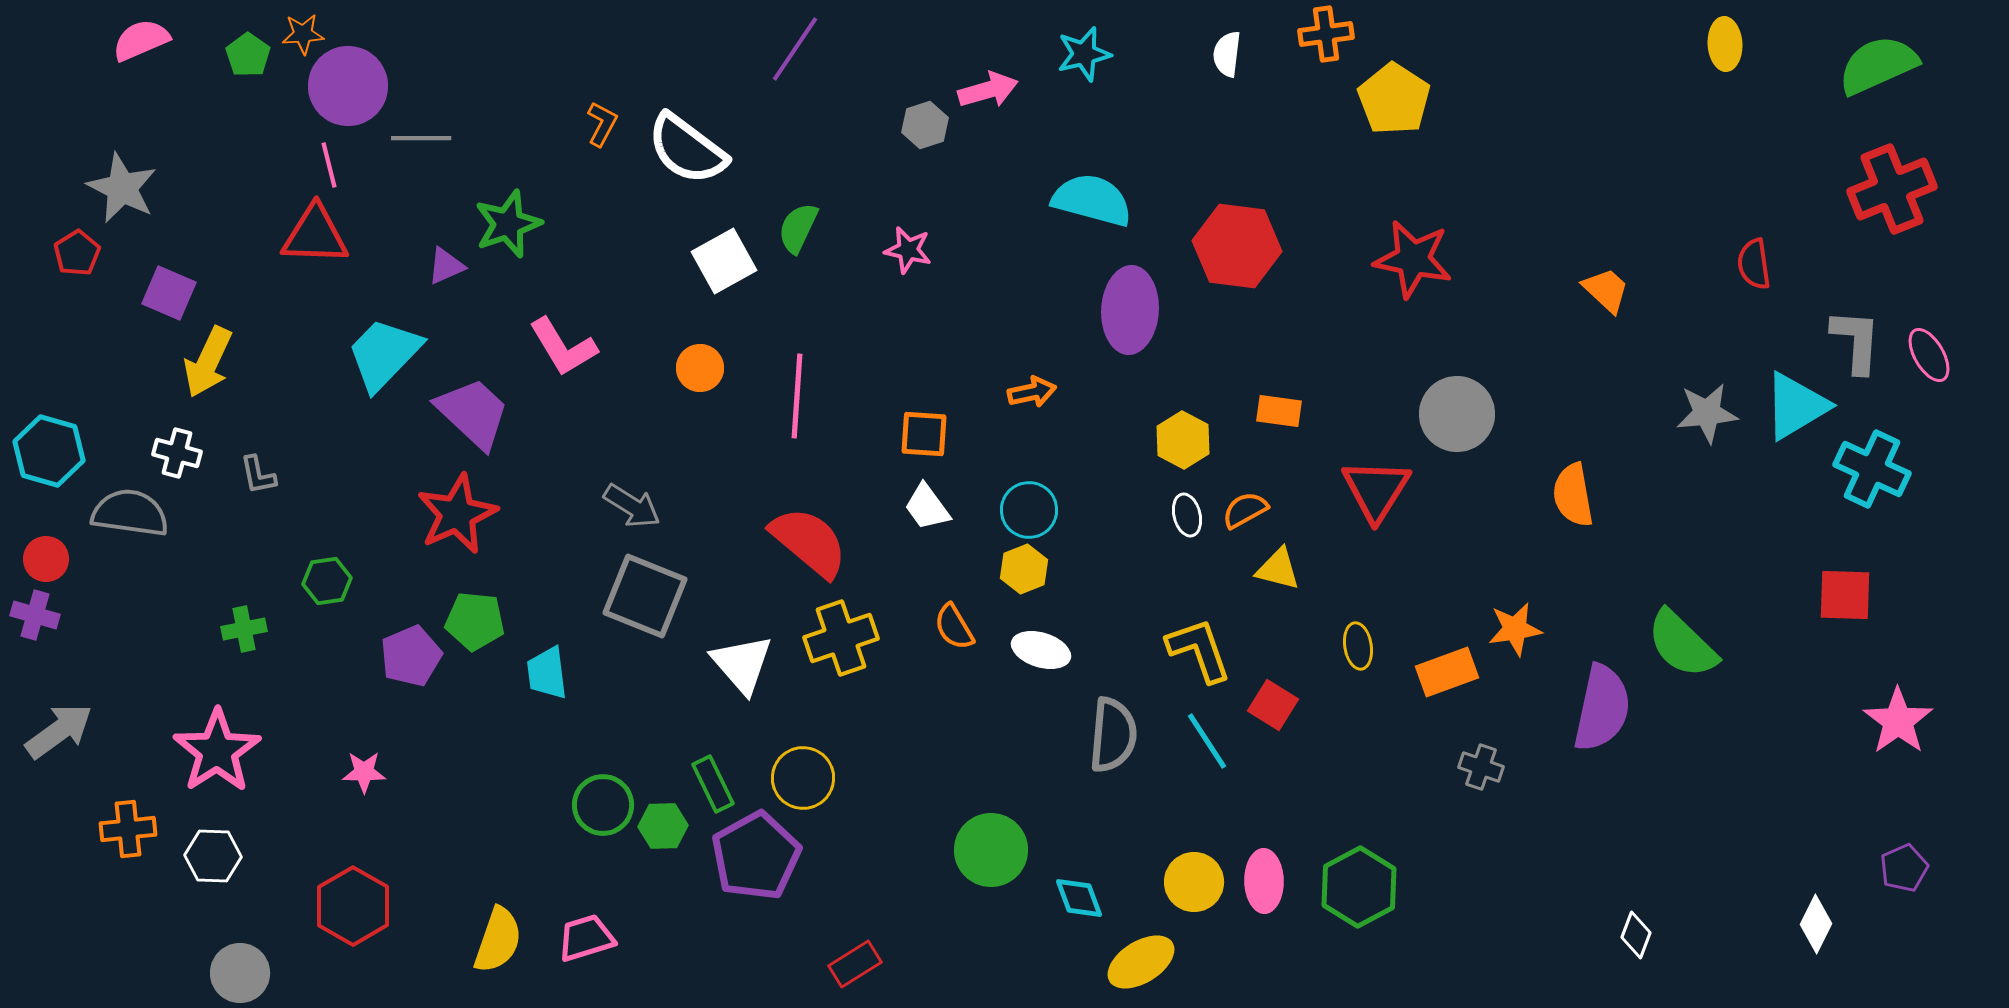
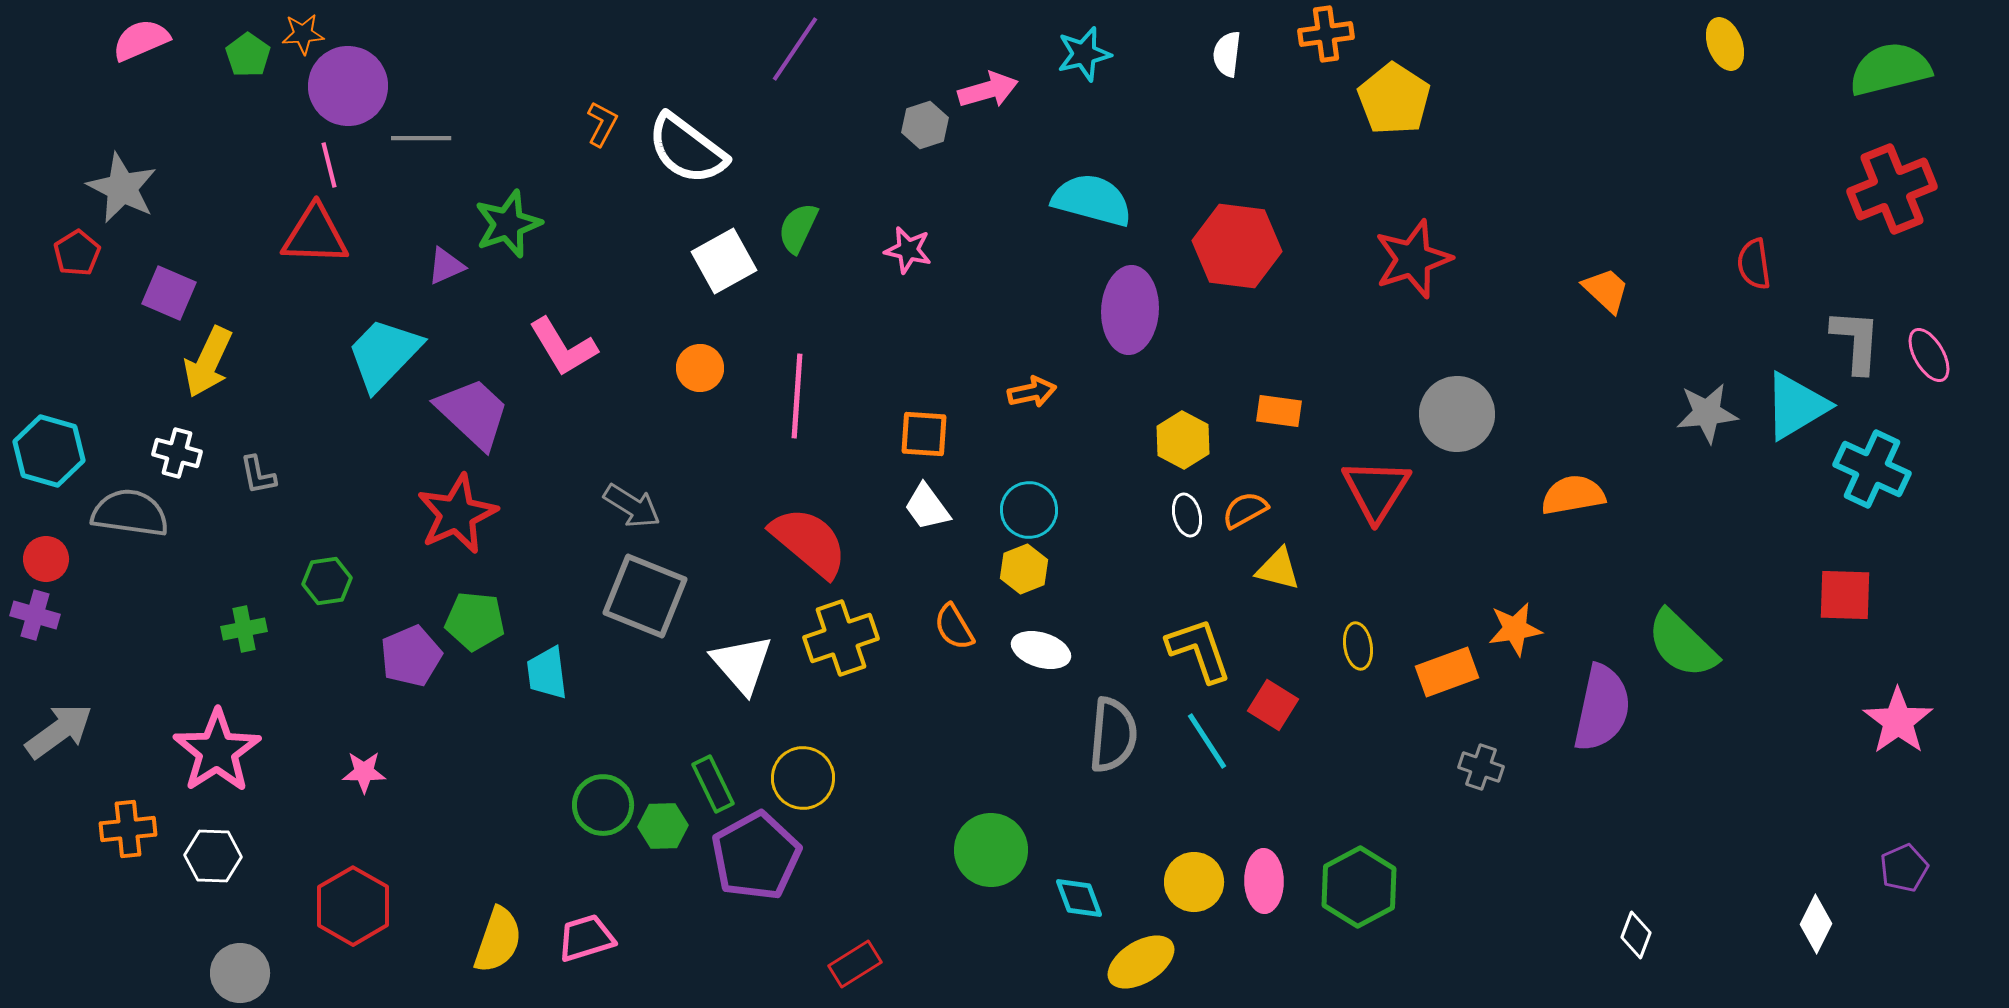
yellow ellipse at (1725, 44): rotated 18 degrees counterclockwise
green semicircle at (1878, 65): moved 12 px right, 4 px down; rotated 10 degrees clockwise
red star at (1413, 259): rotated 30 degrees counterclockwise
orange semicircle at (1573, 495): rotated 90 degrees clockwise
